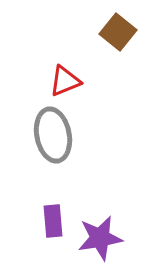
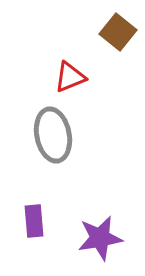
red triangle: moved 5 px right, 4 px up
purple rectangle: moved 19 px left
